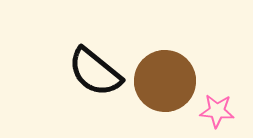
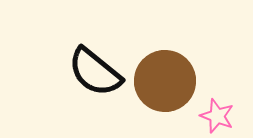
pink star: moved 5 px down; rotated 16 degrees clockwise
